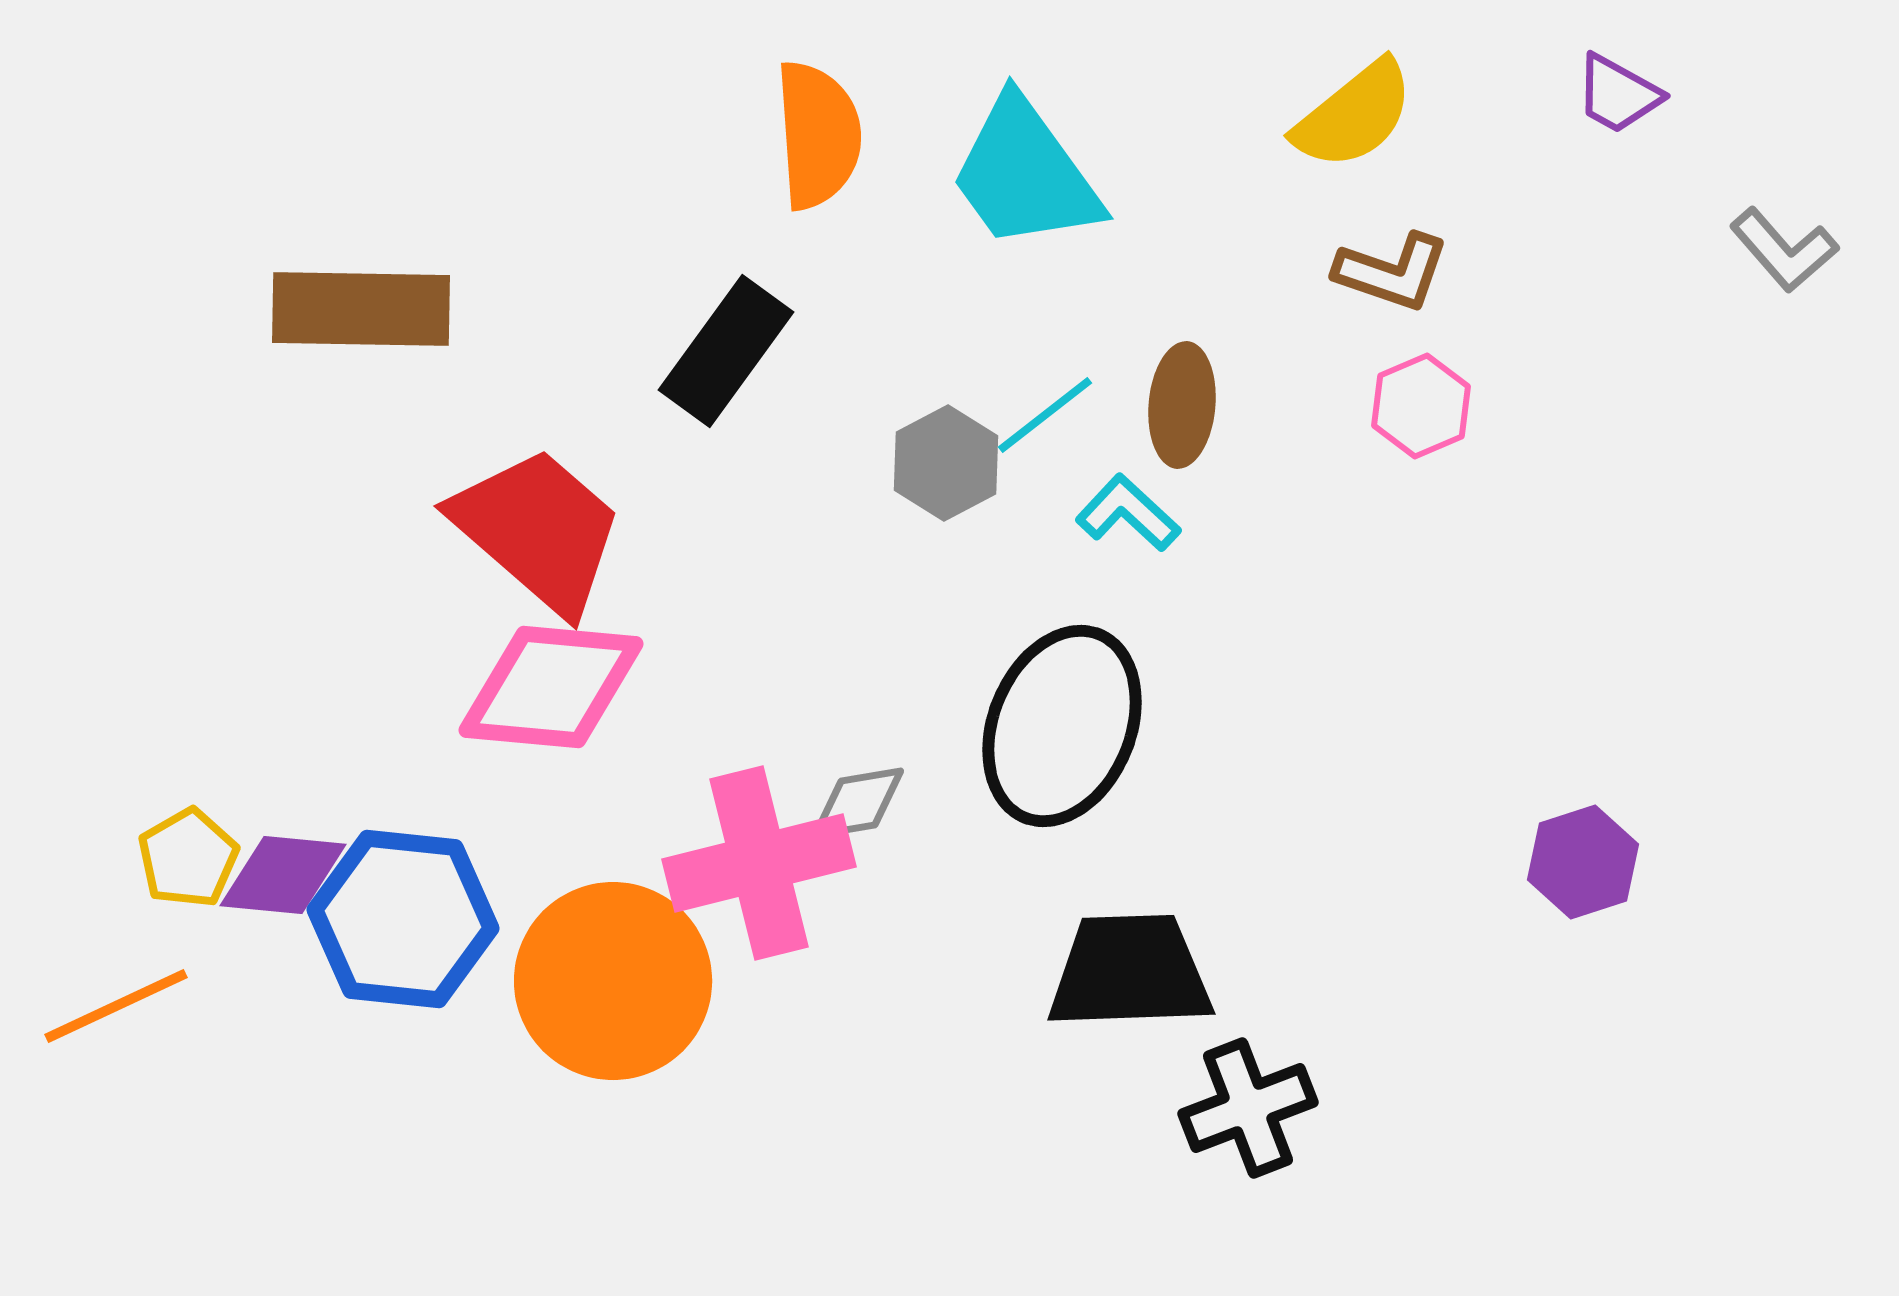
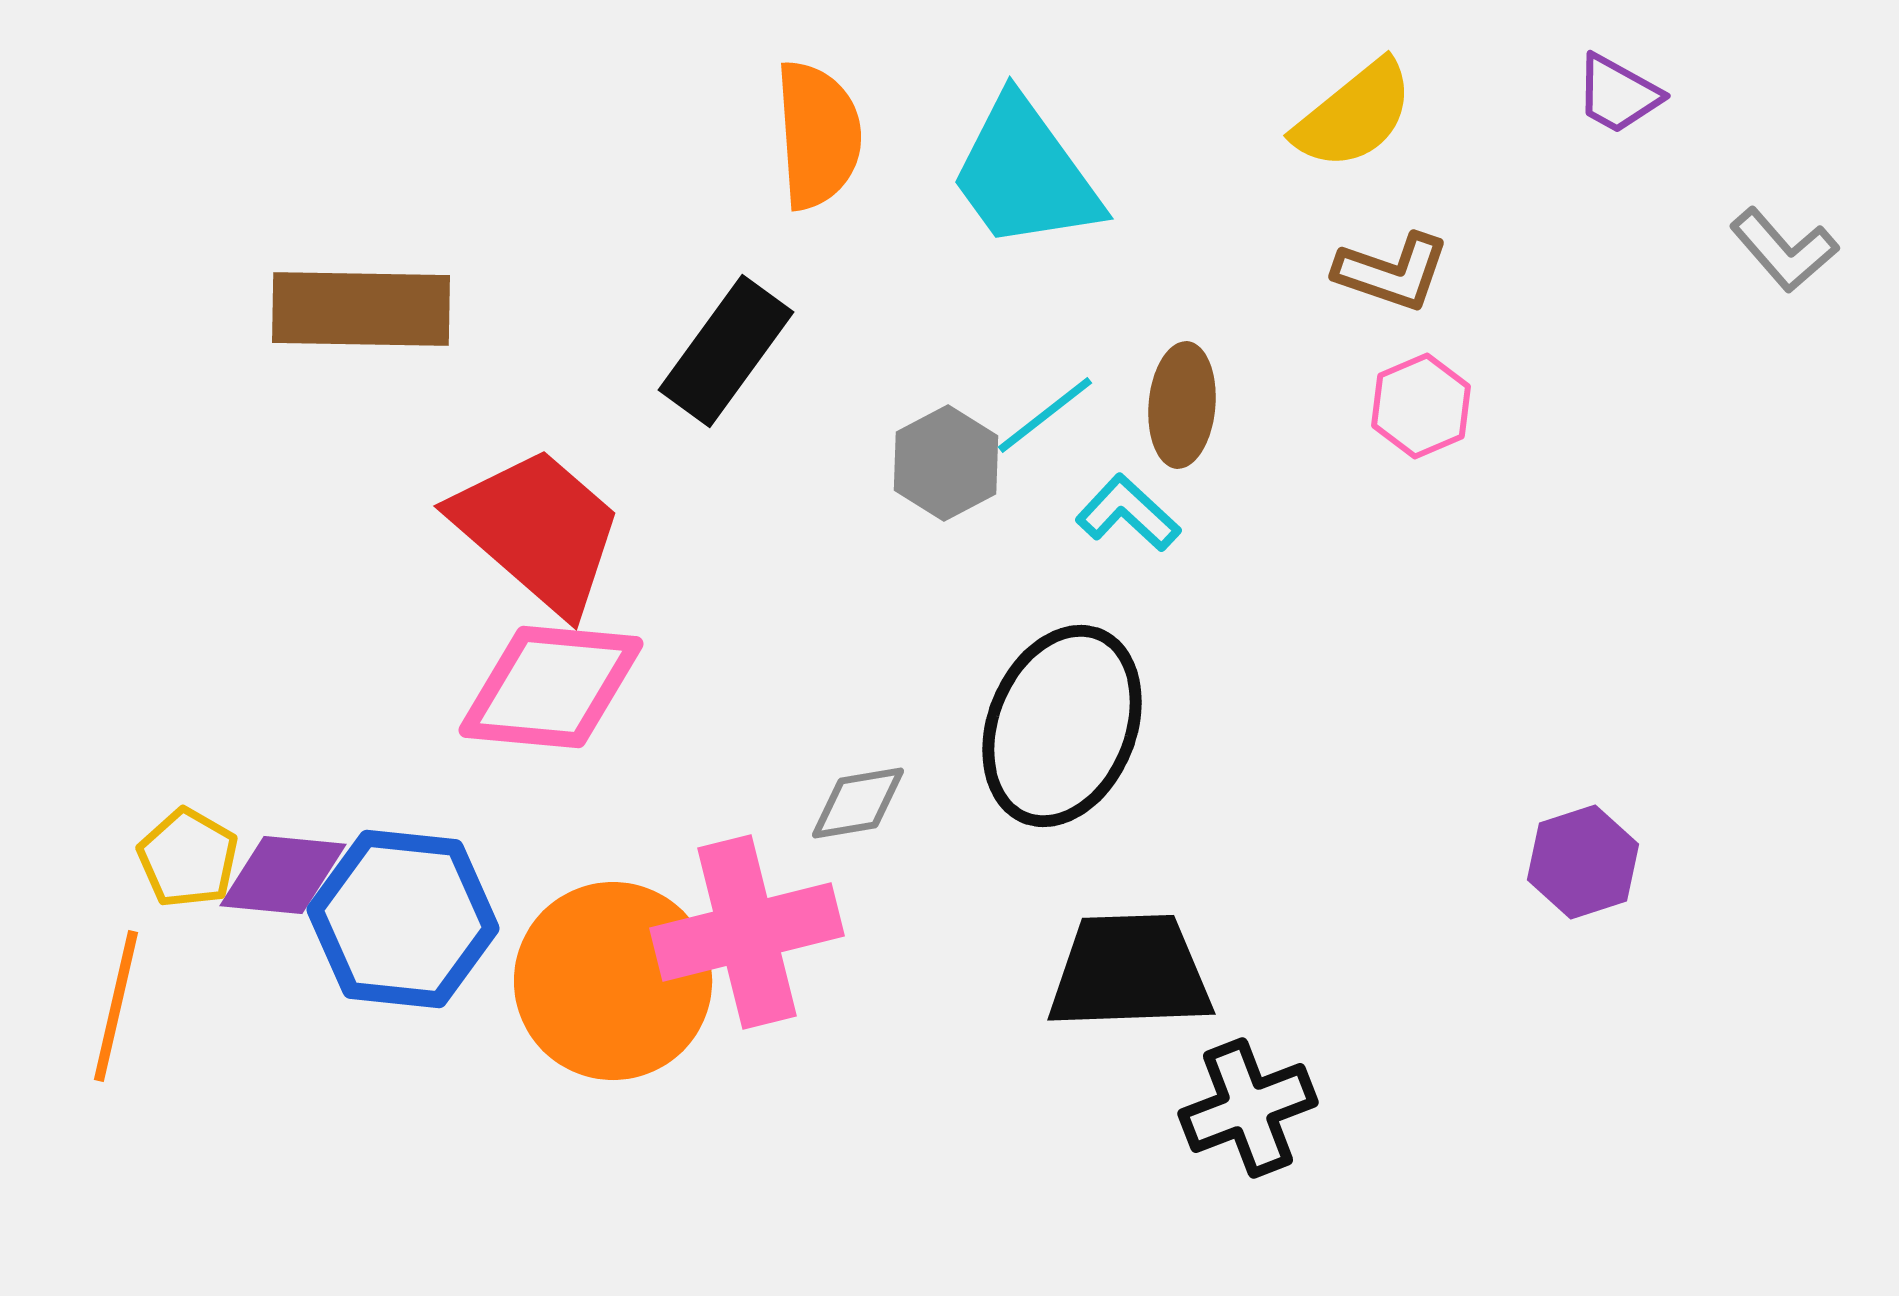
yellow pentagon: rotated 12 degrees counterclockwise
pink cross: moved 12 px left, 69 px down
orange line: rotated 52 degrees counterclockwise
